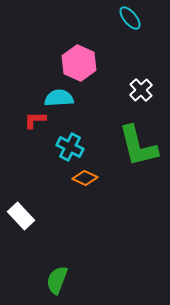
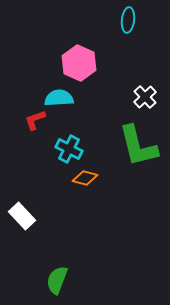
cyan ellipse: moved 2 px left, 2 px down; rotated 45 degrees clockwise
white cross: moved 4 px right, 7 px down
red L-shape: rotated 20 degrees counterclockwise
cyan cross: moved 1 px left, 2 px down
orange diamond: rotated 10 degrees counterclockwise
white rectangle: moved 1 px right
